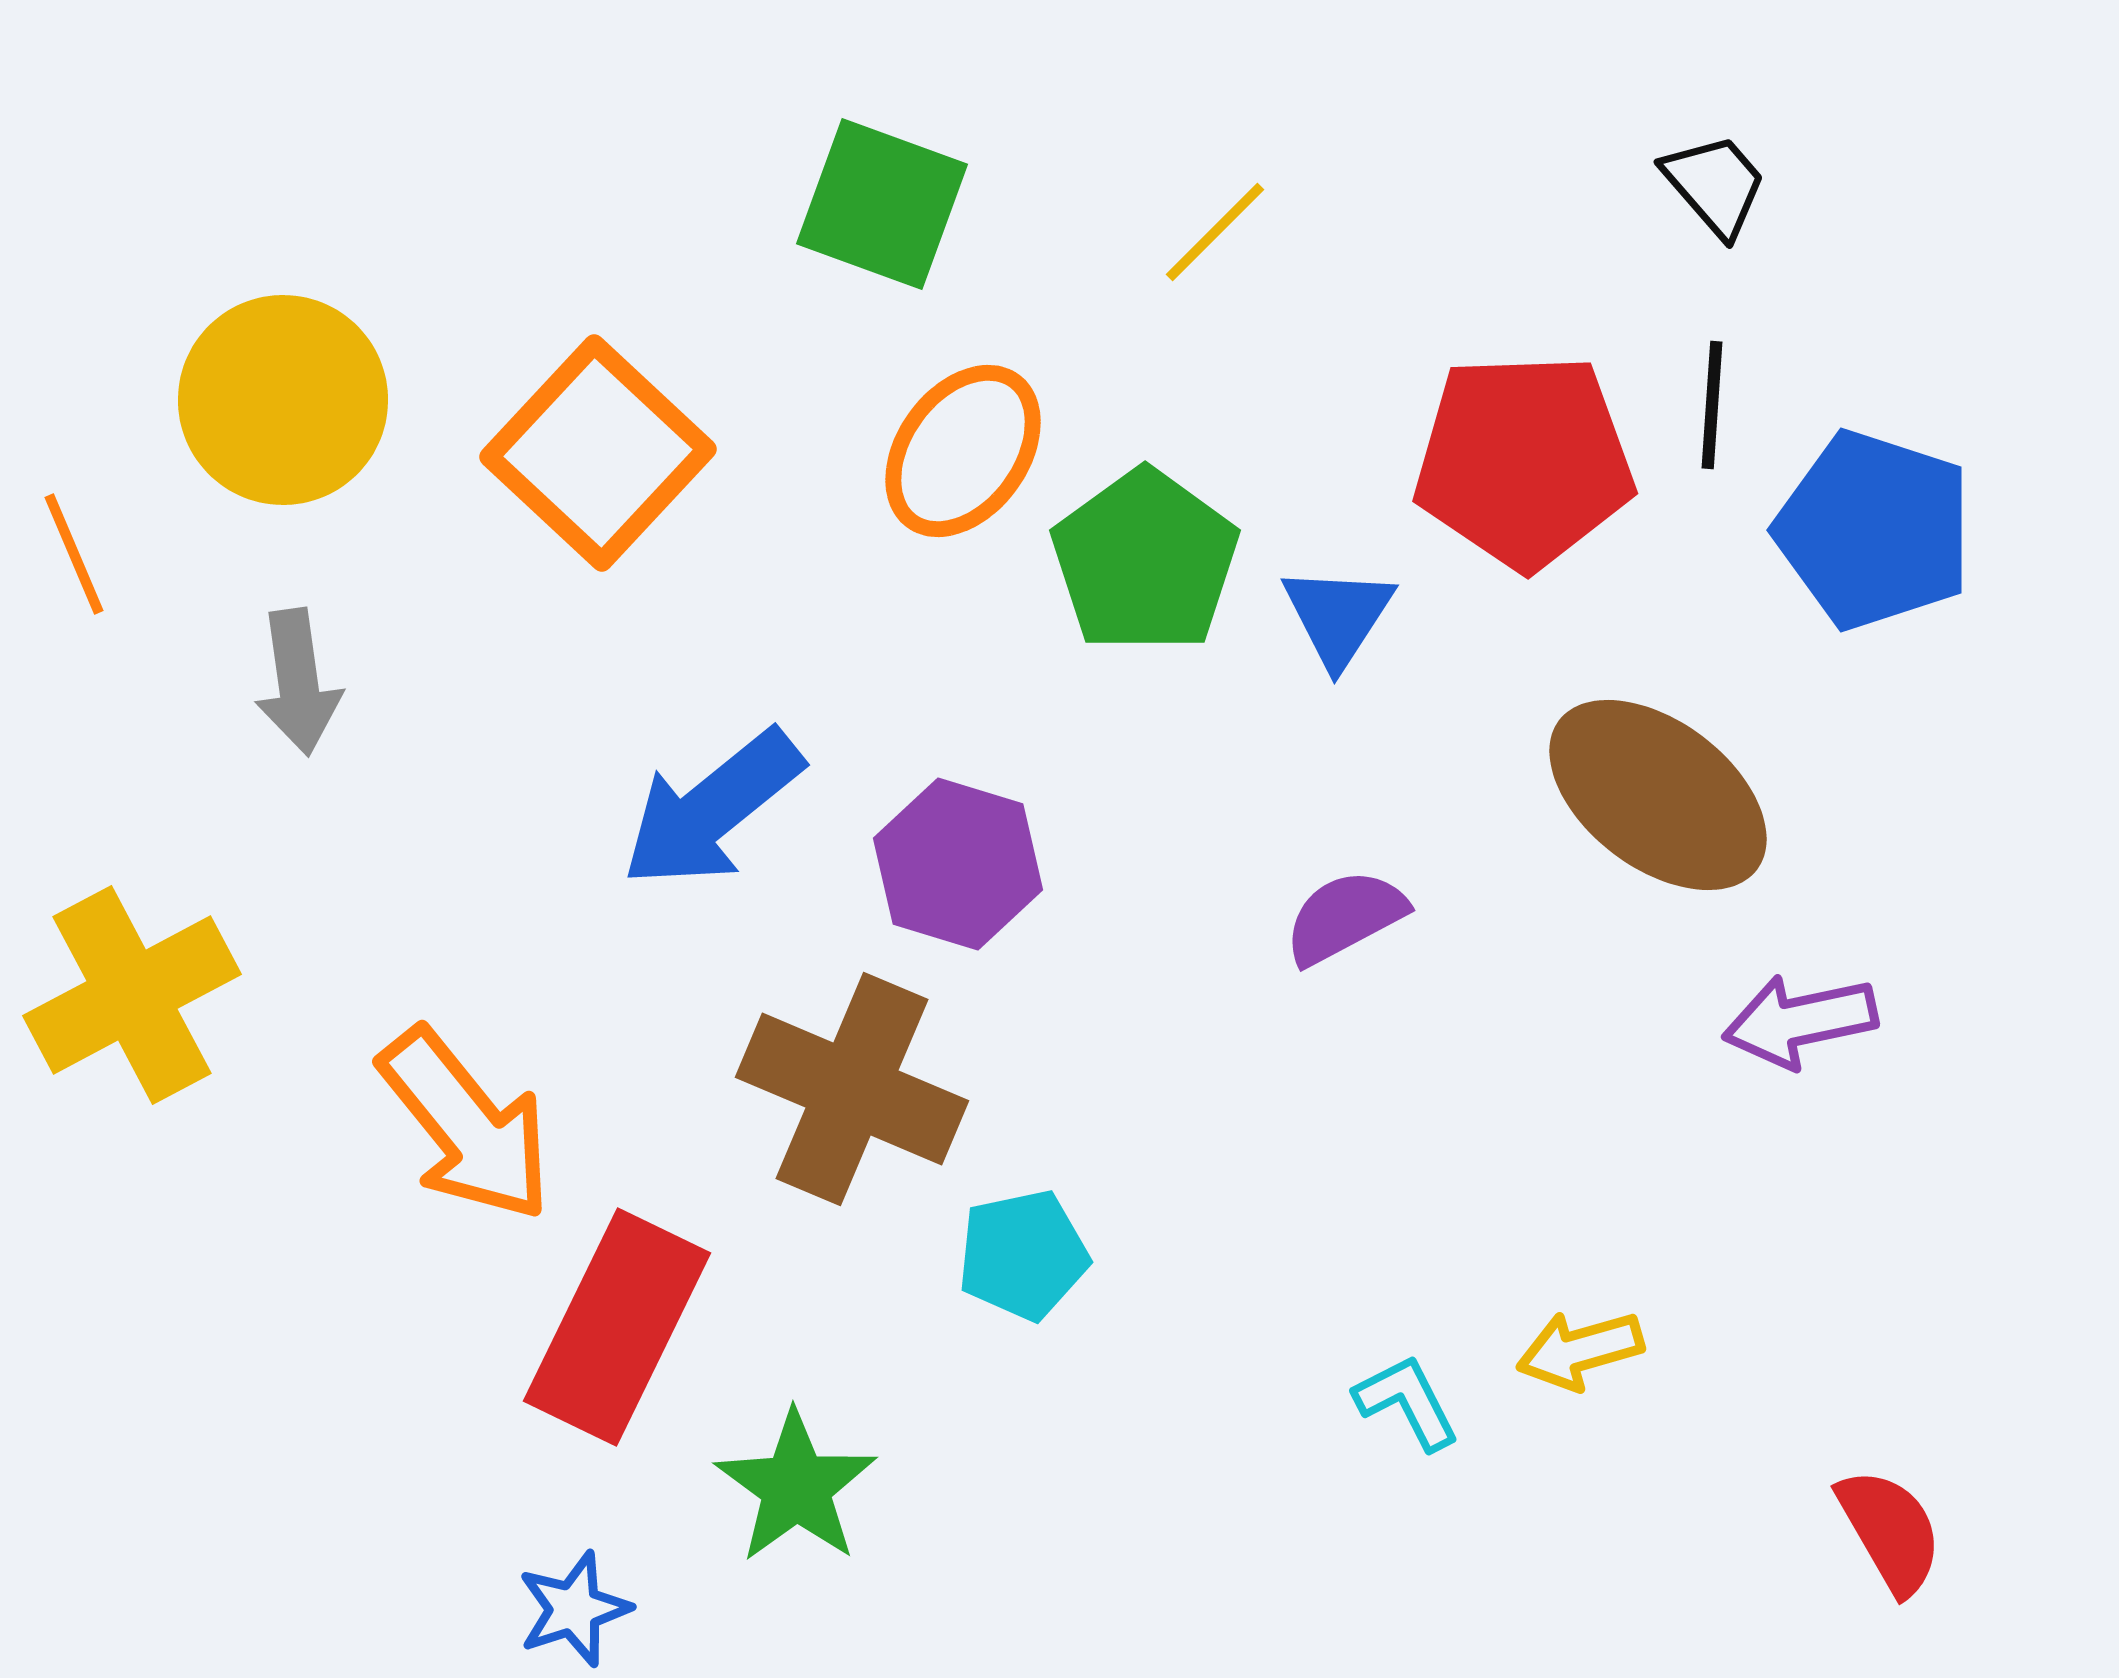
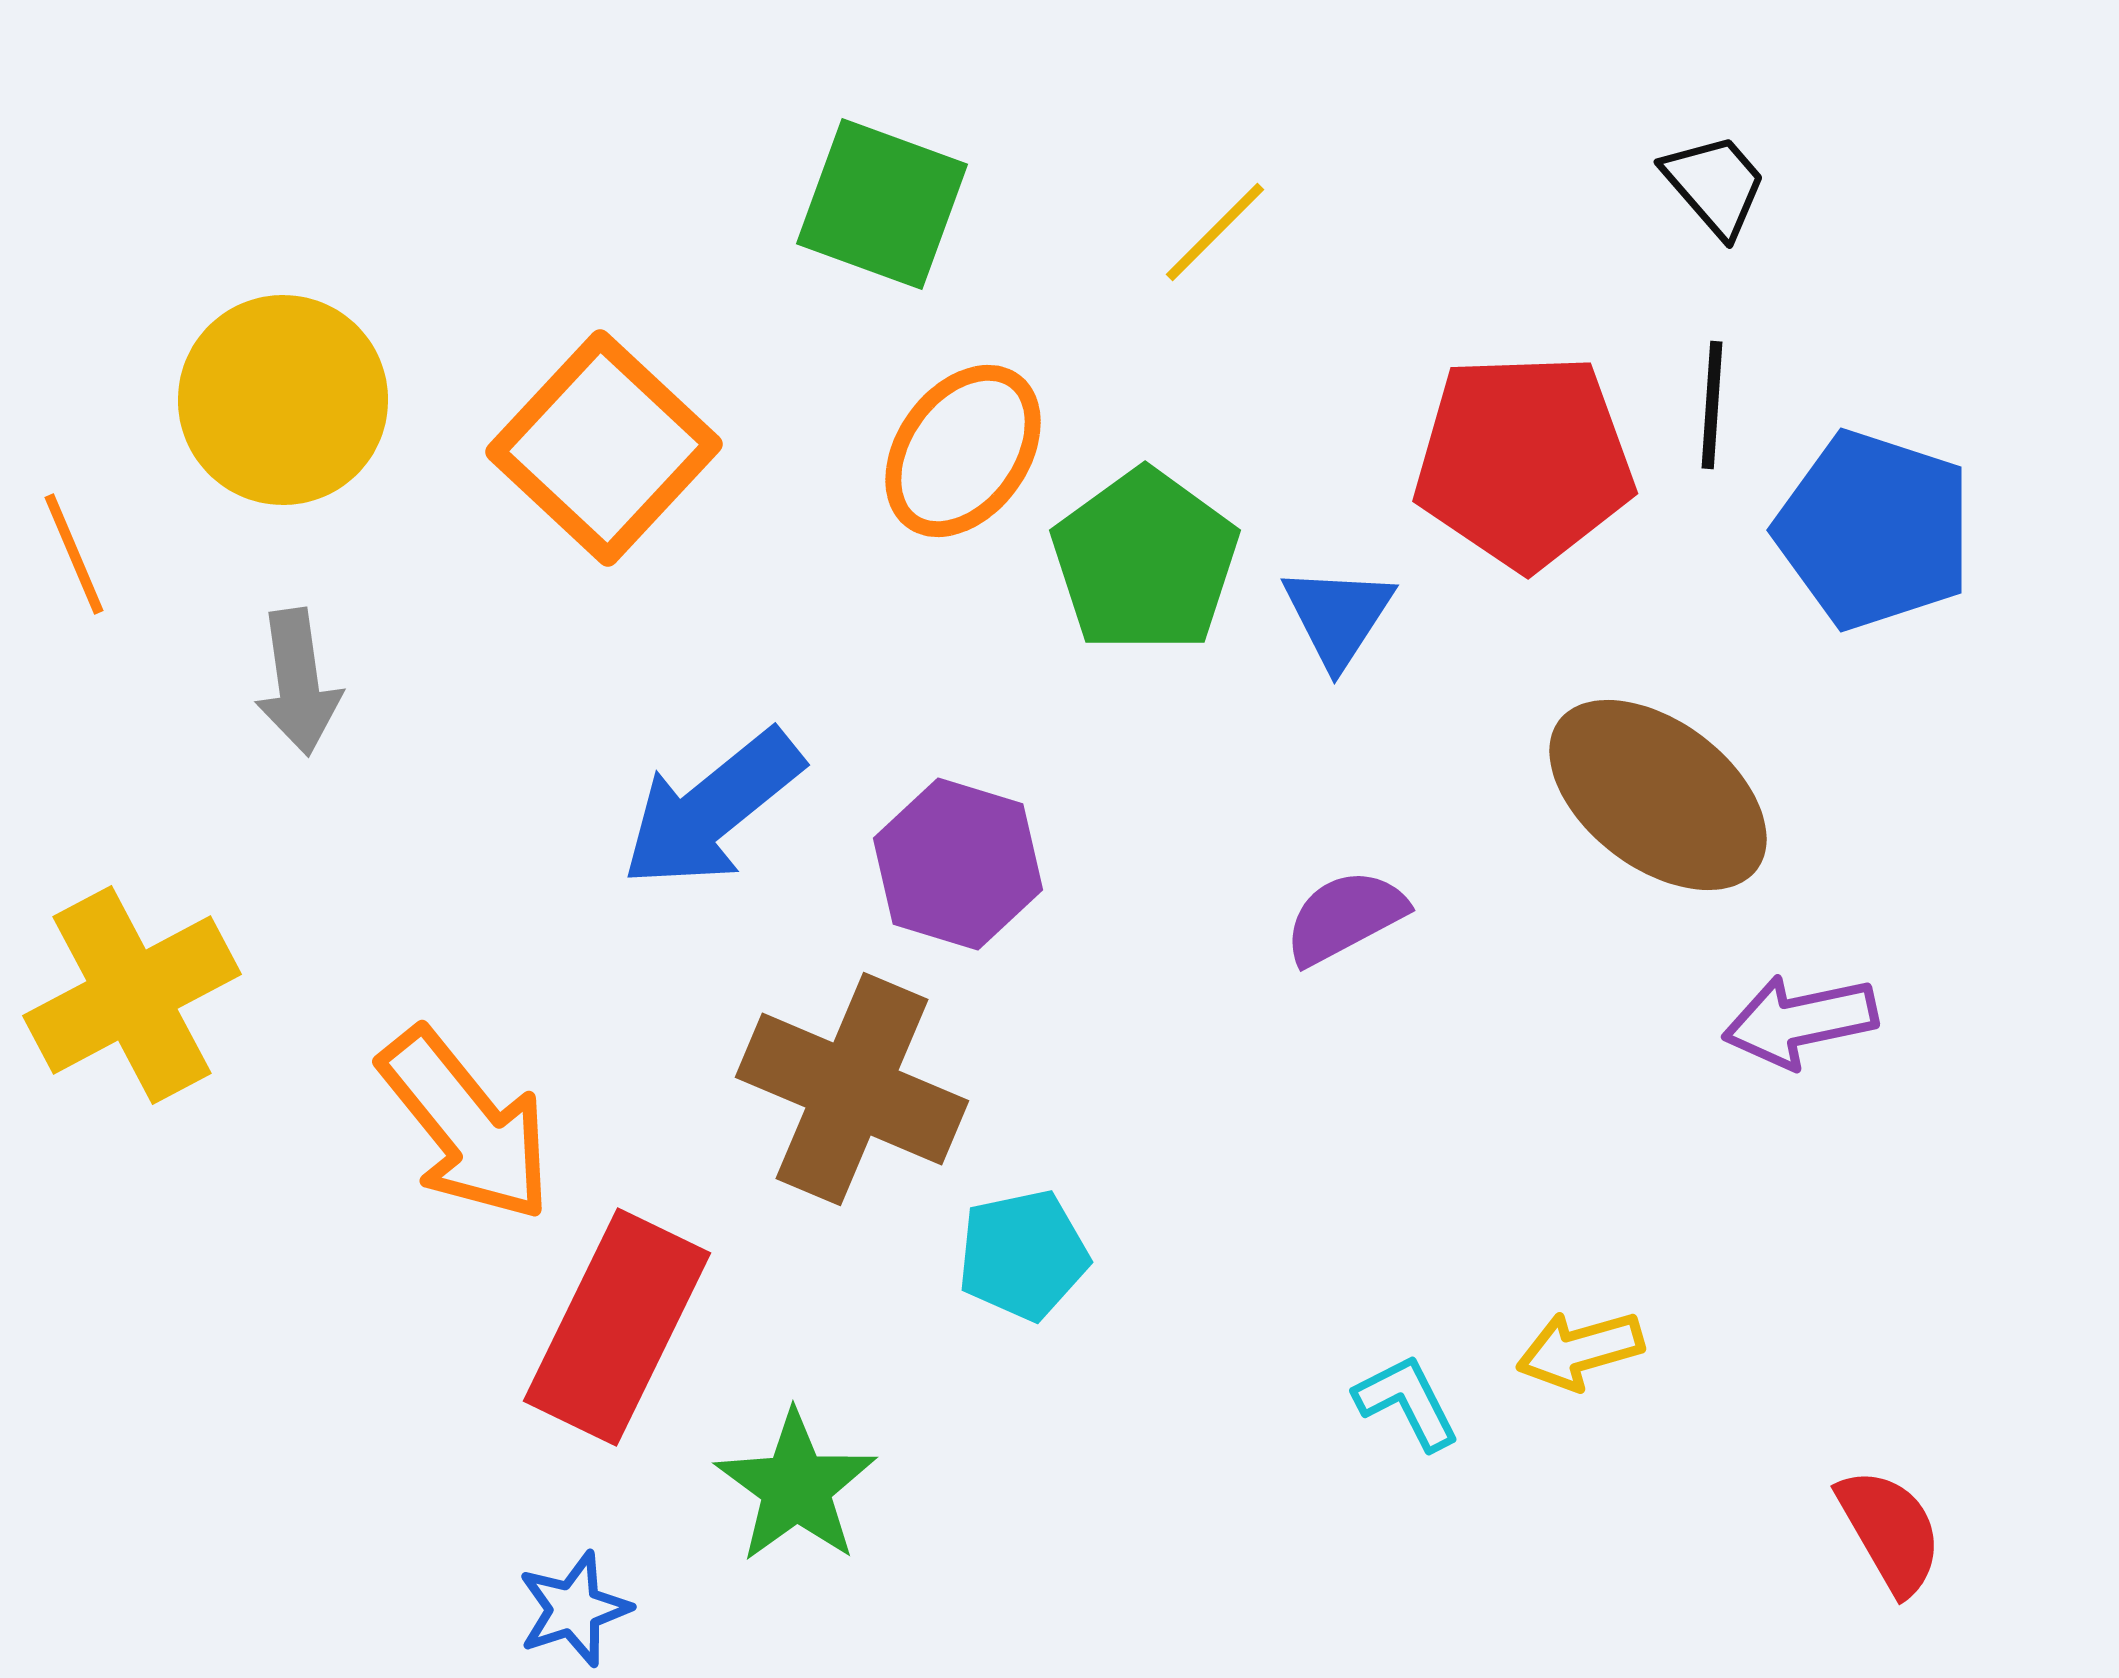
orange square: moved 6 px right, 5 px up
